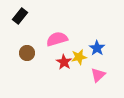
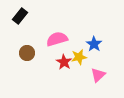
blue star: moved 3 px left, 4 px up
